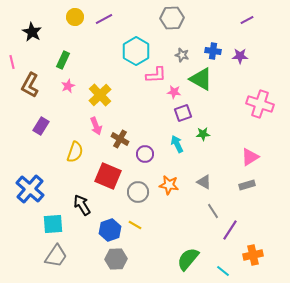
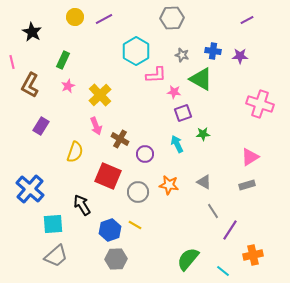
gray trapezoid at (56, 256): rotated 15 degrees clockwise
